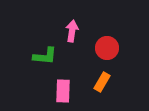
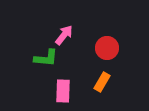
pink arrow: moved 8 px left, 4 px down; rotated 30 degrees clockwise
green L-shape: moved 1 px right, 2 px down
